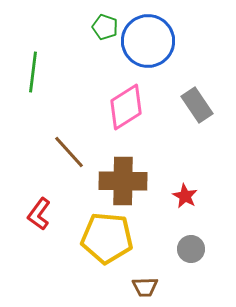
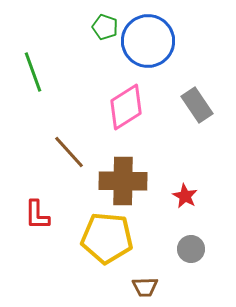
green line: rotated 27 degrees counterclockwise
red L-shape: moved 2 px left, 1 px down; rotated 36 degrees counterclockwise
